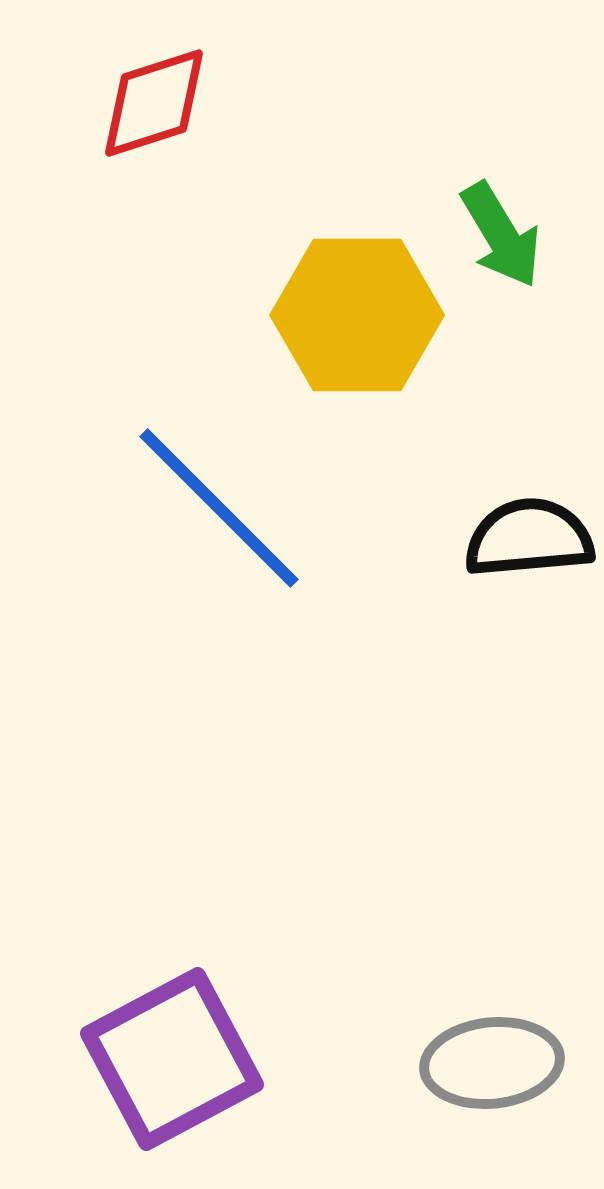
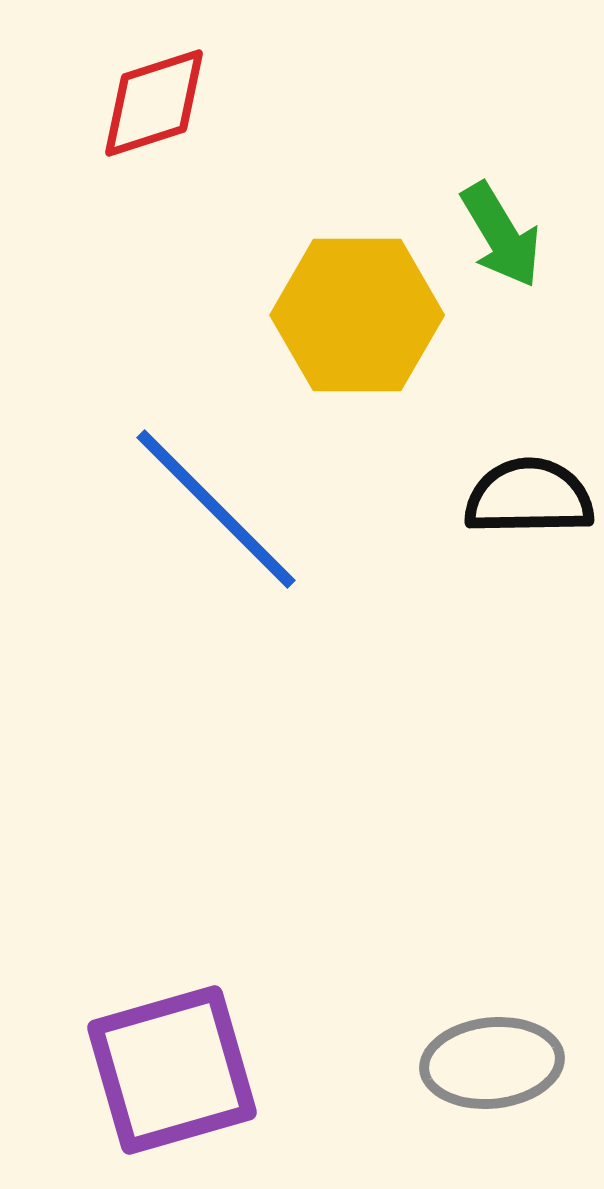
blue line: moved 3 px left, 1 px down
black semicircle: moved 41 px up; rotated 4 degrees clockwise
purple square: moved 11 px down; rotated 12 degrees clockwise
